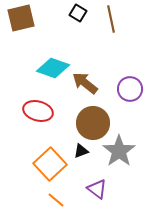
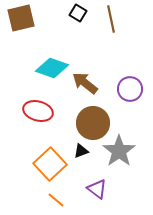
cyan diamond: moved 1 px left
